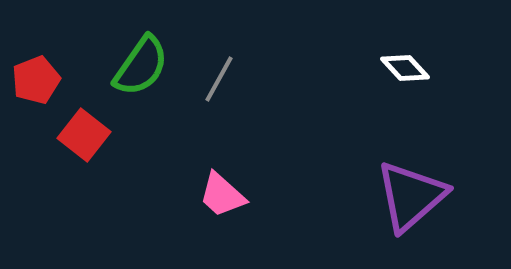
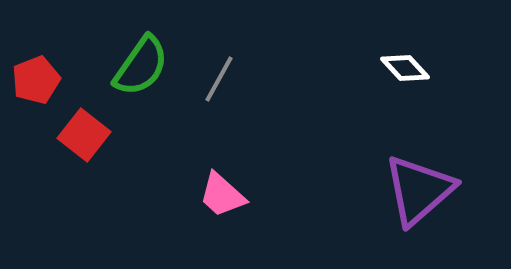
purple triangle: moved 8 px right, 6 px up
